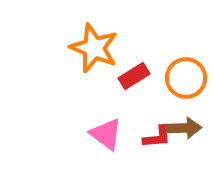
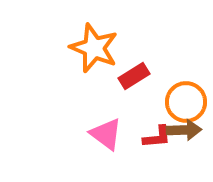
orange circle: moved 24 px down
brown arrow: moved 2 px down
